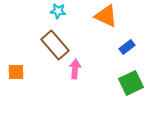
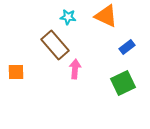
cyan star: moved 10 px right, 6 px down
green square: moved 8 px left
